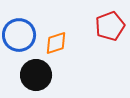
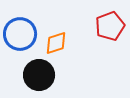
blue circle: moved 1 px right, 1 px up
black circle: moved 3 px right
